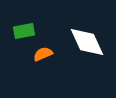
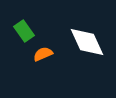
green rectangle: rotated 65 degrees clockwise
